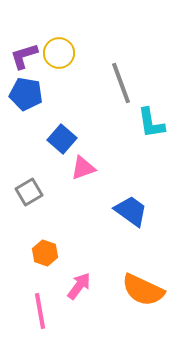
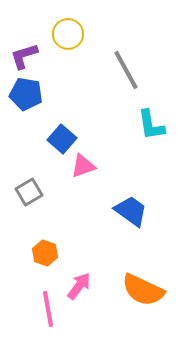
yellow circle: moved 9 px right, 19 px up
gray line: moved 5 px right, 13 px up; rotated 9 degrees counterclockwise
cyan L-shape: moved 2 px down
pink triangle: moved 2 px up
pink line: moved 8 px right, 2 px up
